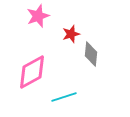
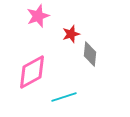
gray diamond: moved 1 px left
